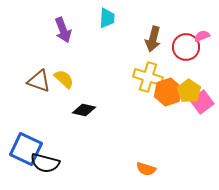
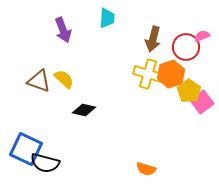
yellow cross: moved 3 px up
orange hexagon: moved 3 px right, 18 px up
